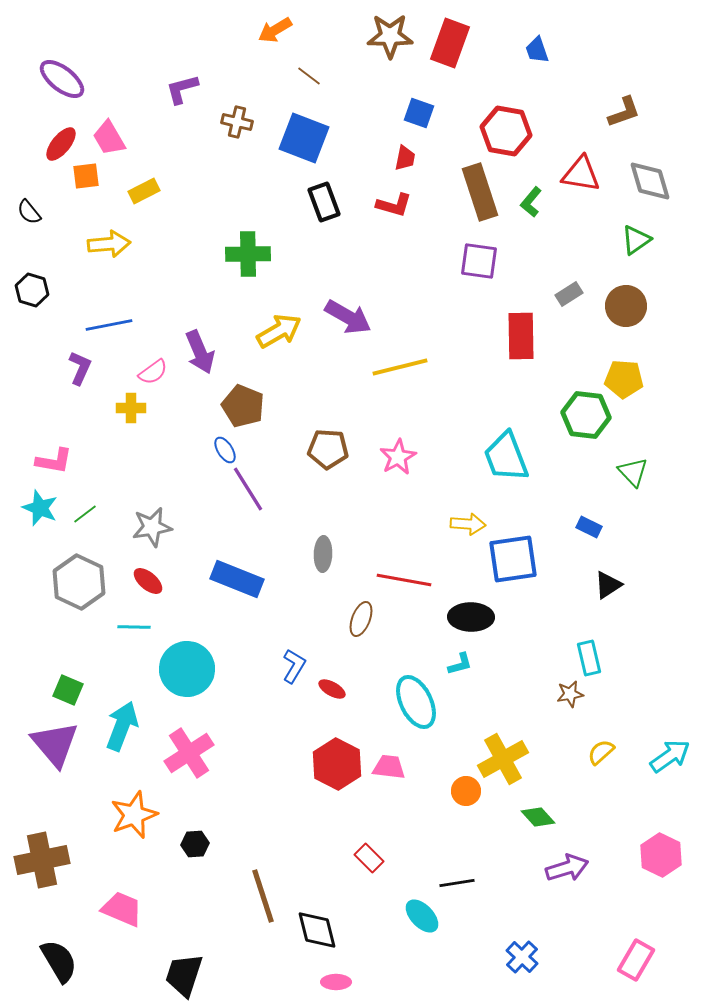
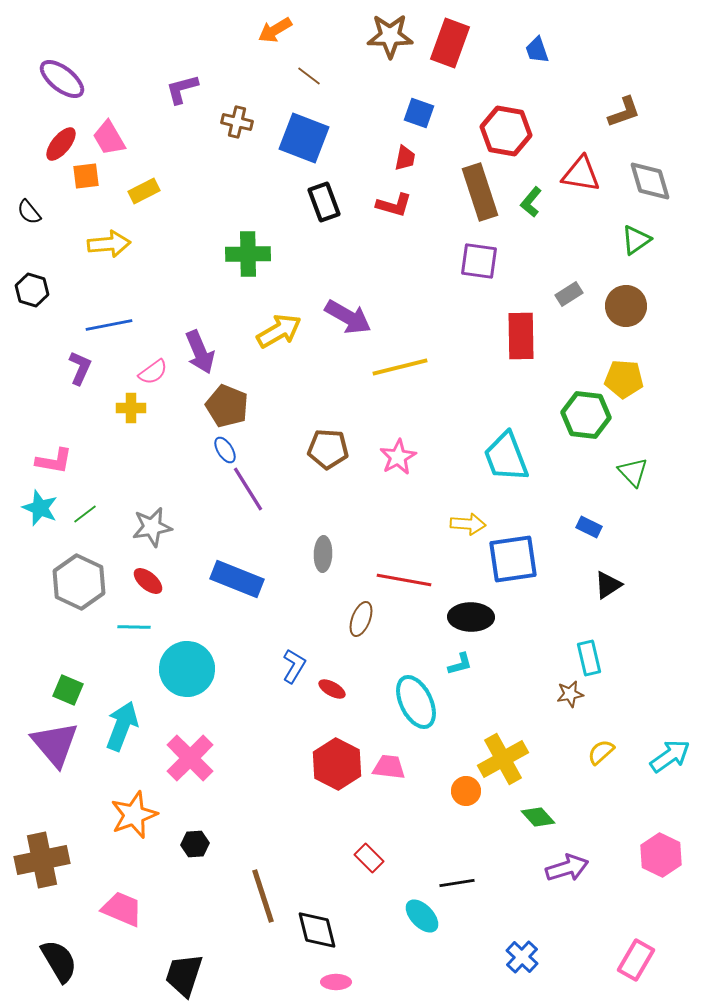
brown pentagon at (243, 406): moved 16 px left
pink cross at (189, 753): moved 1 px right, 5 px down; rotated 12 degrees counterclockwise
